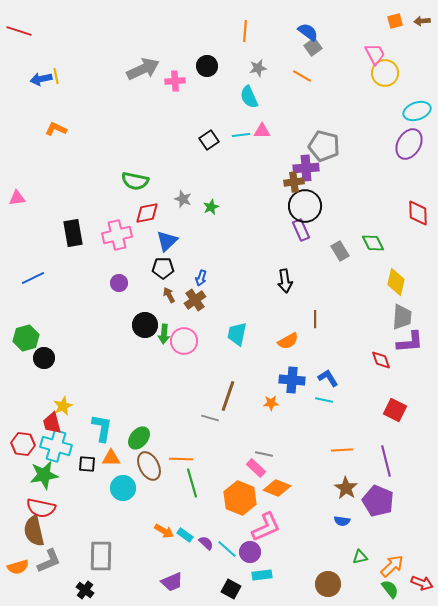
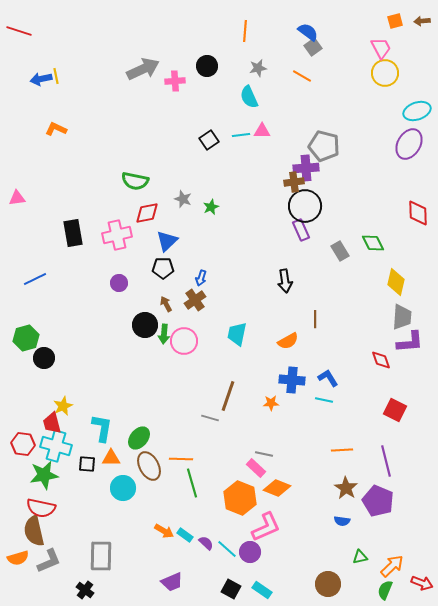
pink trapezoid at (375, 54): moved 6 px right, 6 px up
blue line at (33, 278): moved 2 px right, 1 px down
brown arrow at (169, 295): moved 3 px left, 9 px down
orange semicircle at (18, 567): moved 9 px up
cyan rectangle at (262, 575): moved 15 px down; rotated 42 degrees clockwise
green semicircle at (390, 589): moved 5 px left, 1 px down; rotated 120 degrees counterclockwise
